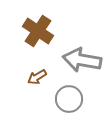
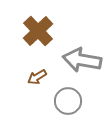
brown cross: rotated 12 degrees clockwise
gray circle: moved 1 px left, 2 px down
